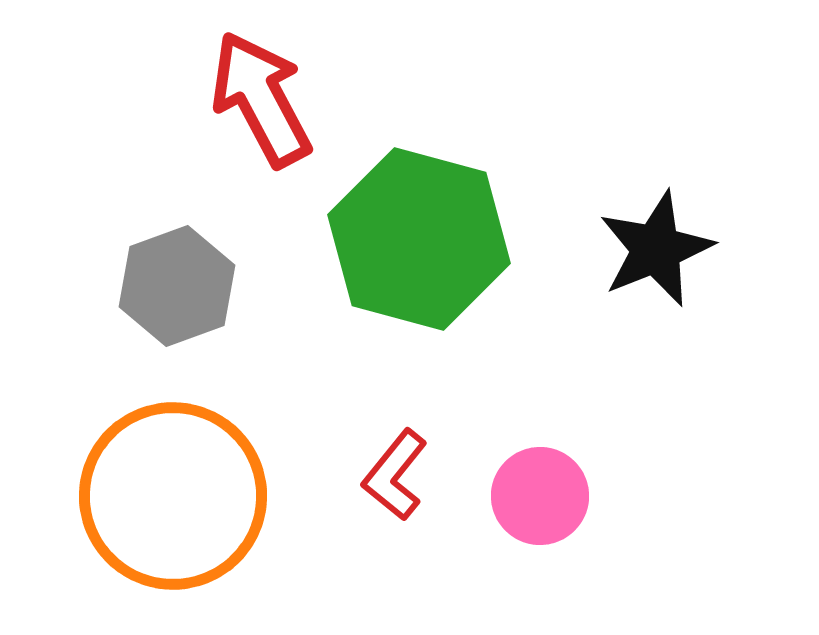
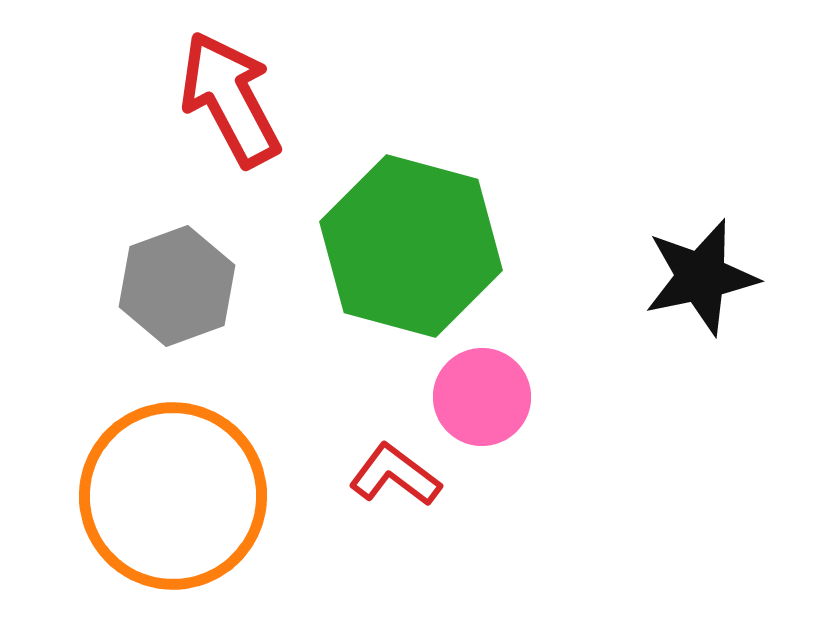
red arrow: moved 31 px left
green hexagon: moved 8 px left, 7 px down
black star: moved 45 px right, 28 px down; rotated 10 degrees clockwise
red L-shape: rotated 88 degrees clockwise
pink circle: moved 58 px left, 99 px up
